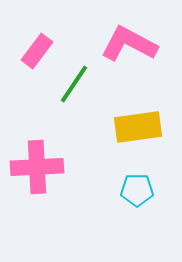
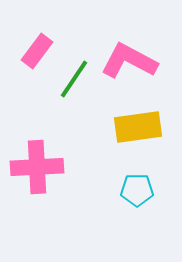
pink L-shape: moved 17 px down
green line: moved 5 px up
